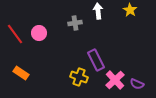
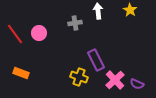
orange rectangle: rotated 14 degrees counterclockwise
